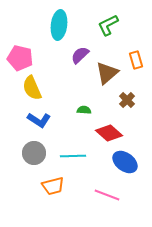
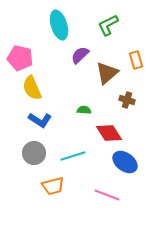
cyan ellipse: rotated 24 degrees counterclockwise
brown cross: rotated 28 degrees counterclockwise
blue L-shape: moved 1 px right
red diamond: rotated 16 degrees clockwise
cyan line: rotated 15 degrees counterclockwise
